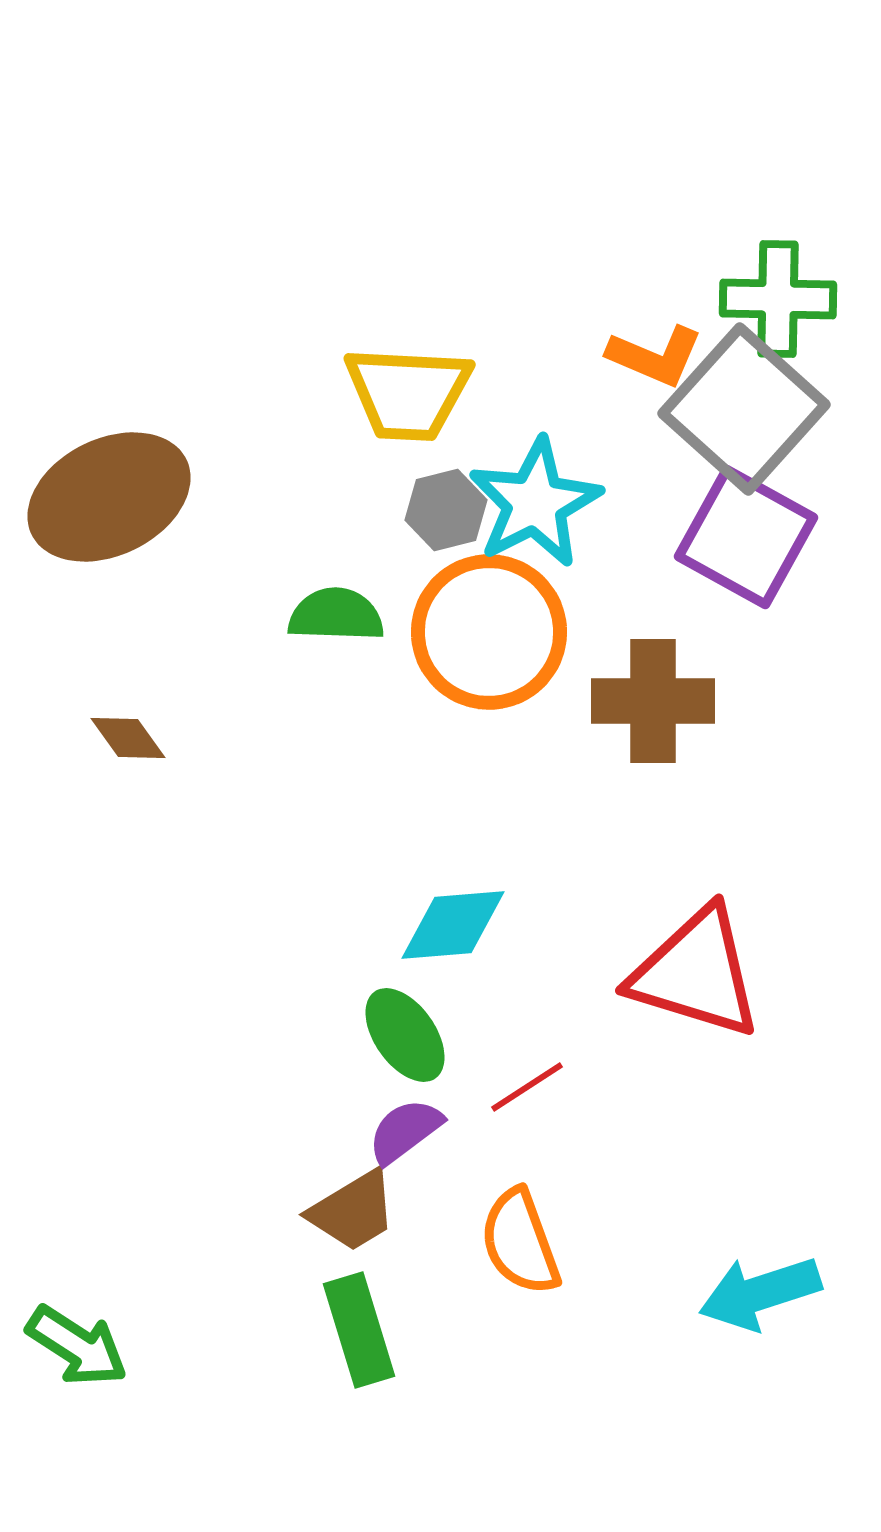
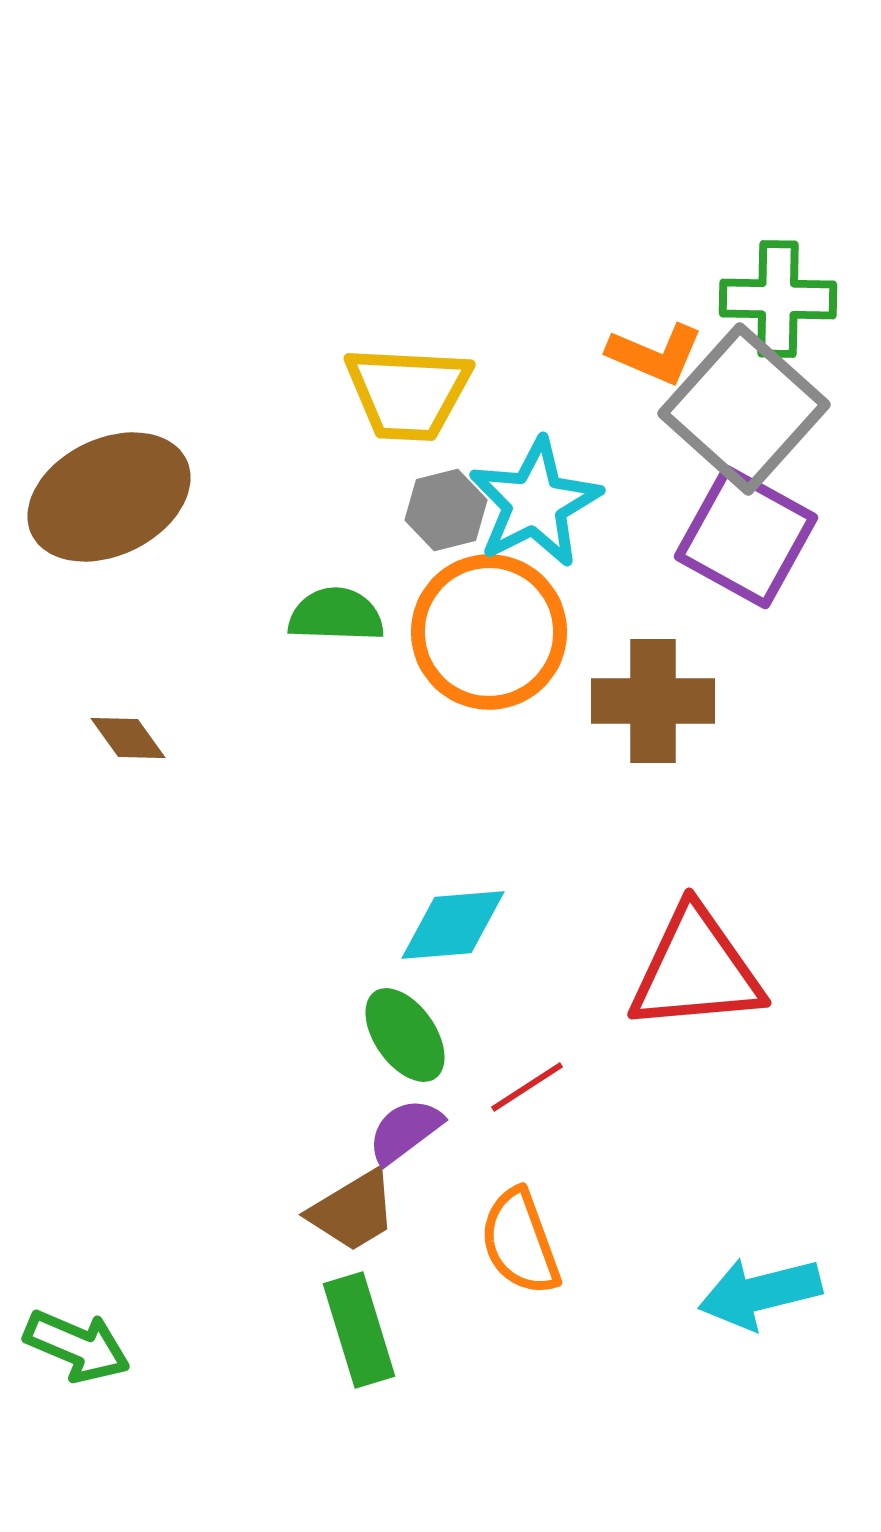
orange L-shape: moved 2 px up
red triangle: moved 3 px up; rotated 22 degrees counterclockwise
cyan arrow: rotated 4 degrees clockwise
green arrow: rotated 10 degrees counterclockwise
